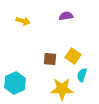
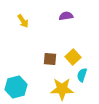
yellow arrow: rotated 40 degrees clockwise
yellow square: moved 1 px down; rotated 14 degrees clockwise
cyan hexagon: moved 1 px right, 4 px down; rotated 10 degrees clockwise
